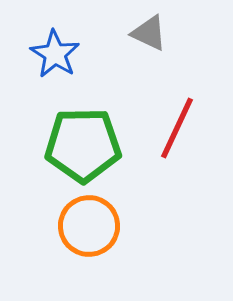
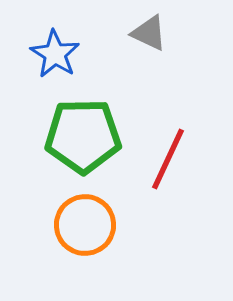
red line: moved 9 px left, 31 px down
green pentagon: moved 9 px up
orange circle: moved 4 px left, 1 px up
